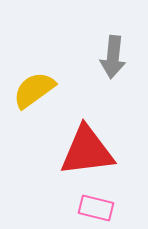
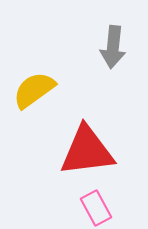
gray arrow: moved 10 px up
pink rectangle: rotated 48 degrees clockwise
